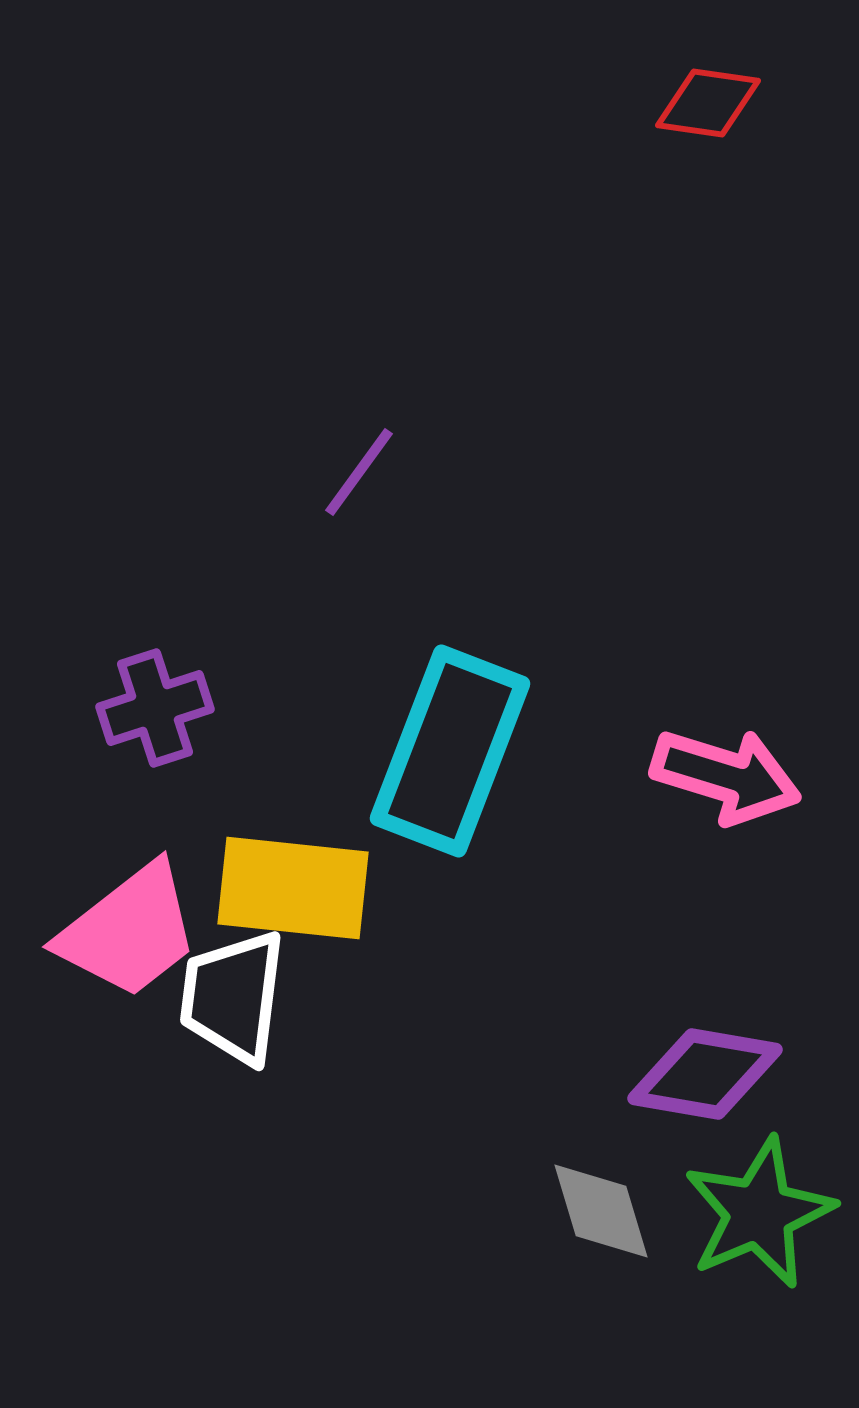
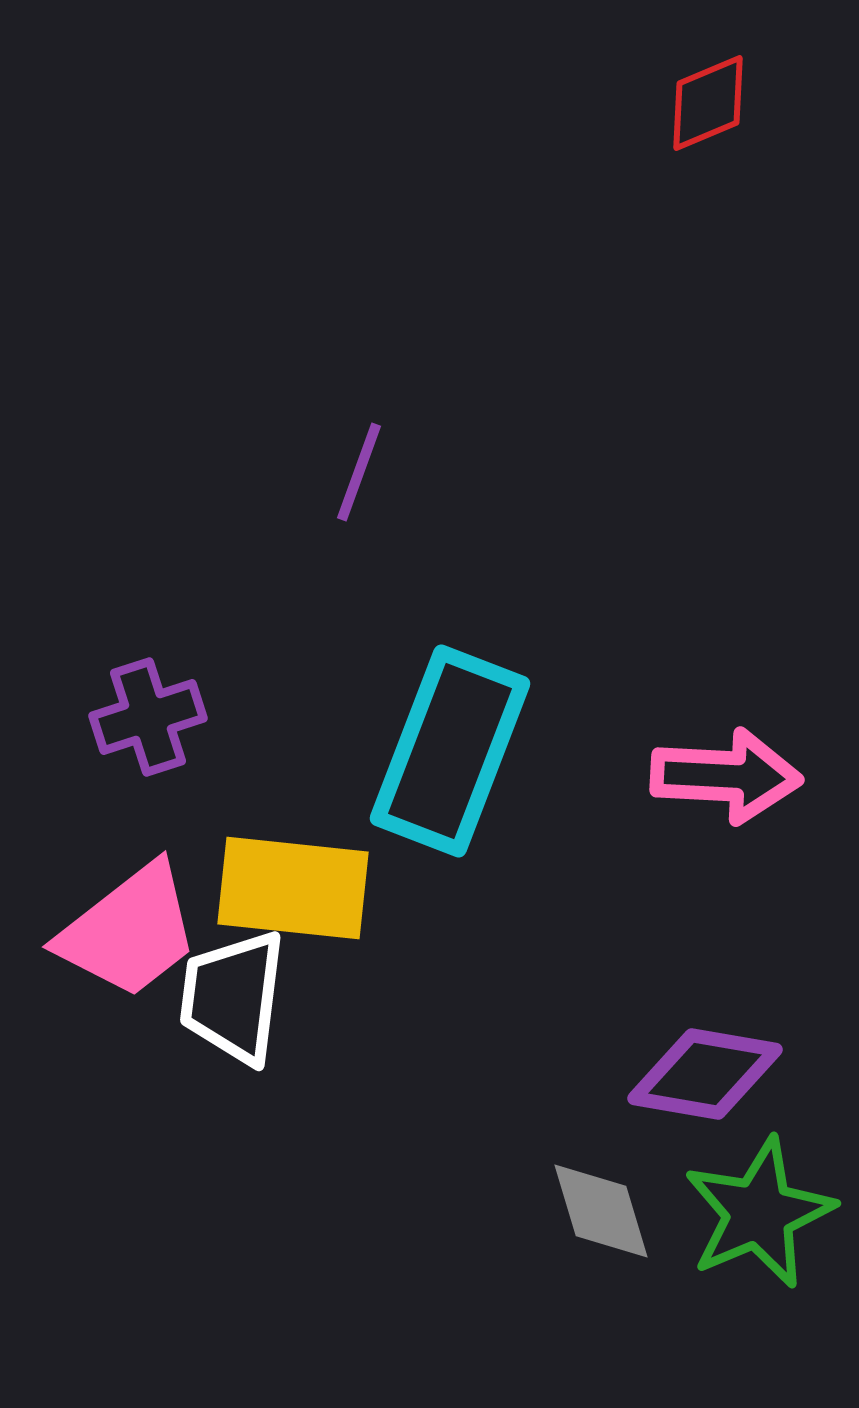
red diamond: rotated 31 degrees counterclockwise
purple line: rotated 16 degrees counterclockwise
purple cross: moved 7 px left, 9 px down
pink arrow: rotated 14 degrees counterclockwise
